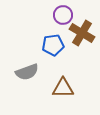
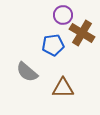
gray semicircle: rotated 60 degrees clockwise
